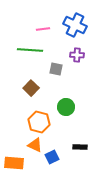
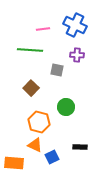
gray square: moved 1 px right, 1 px down
